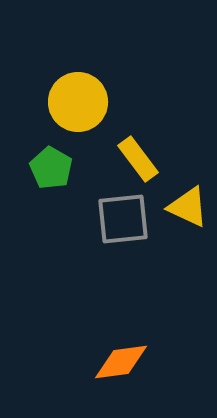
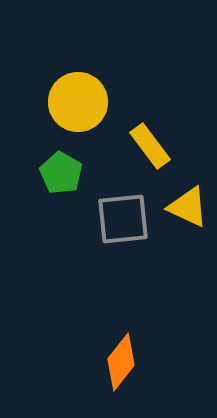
yellow rectangle: moved 12 px right, 13 px up
green pentagon: moved 10 px right, 5 px down
orange diamond: rotated 44 degrees counterclockwise
